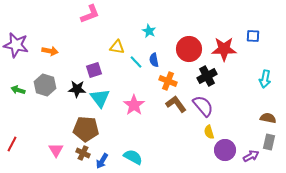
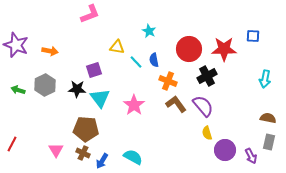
purple star: rotated 10 degrees clockwise
gray hexagon: rotated 15 degrees clockwise
yellow semicircle: moved 2 px left, 1 px down
purple arrow: rotated 91 degrees clockwise
